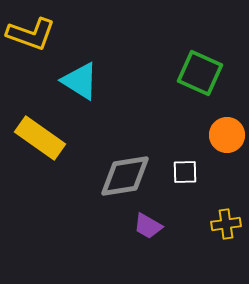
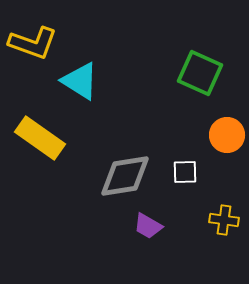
yellow L-shape: moved 2 px right, 9 px down
yellow cross: moved 2 px left, 4 px up; rotated 16 degrees clockwise
